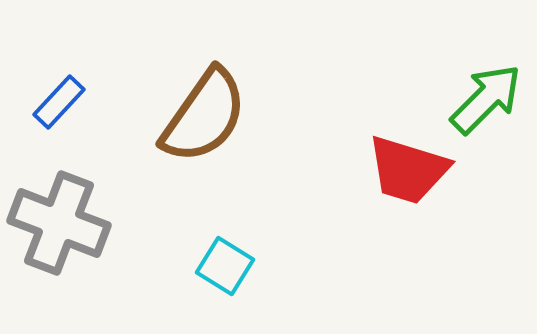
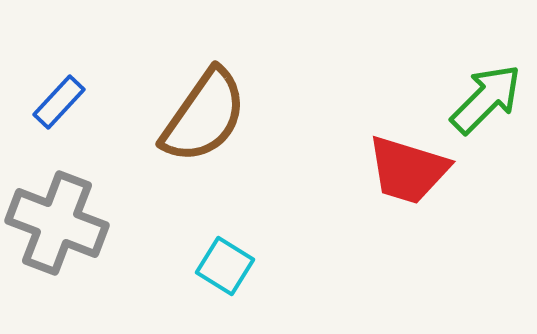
gray cross: moved 2 px left
